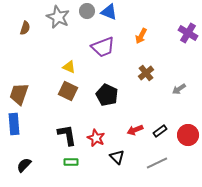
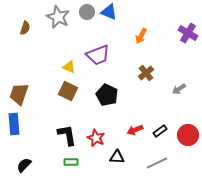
gray circle: moved 1 px down
purple trapezoid: moved 5 px left, 8 px down
black triangle: rotated 42 degrees counterclockwise
